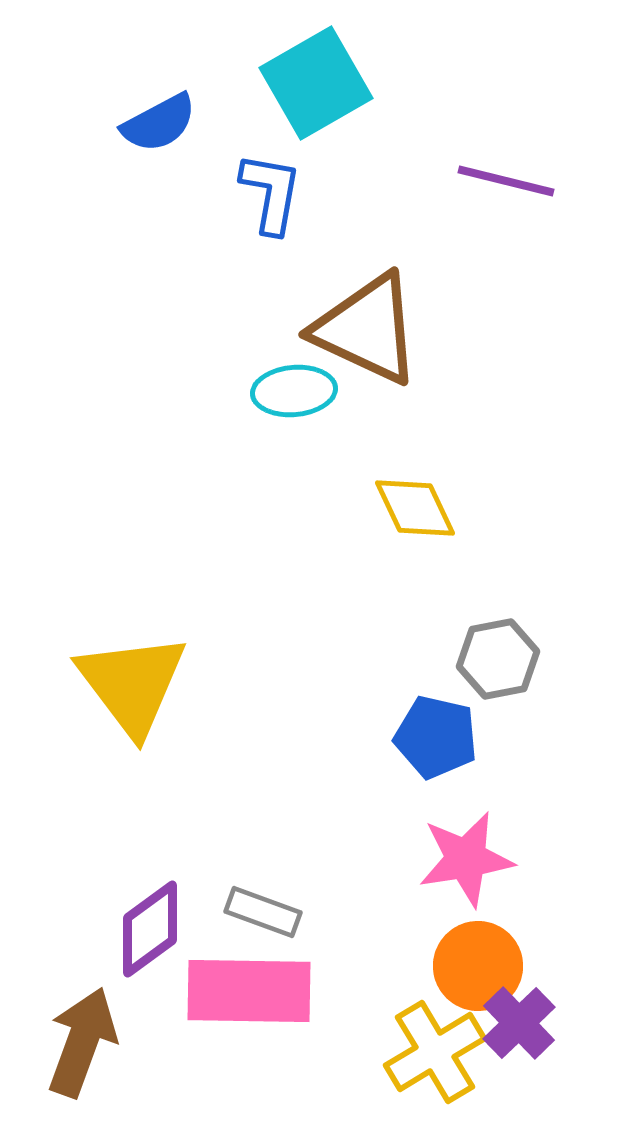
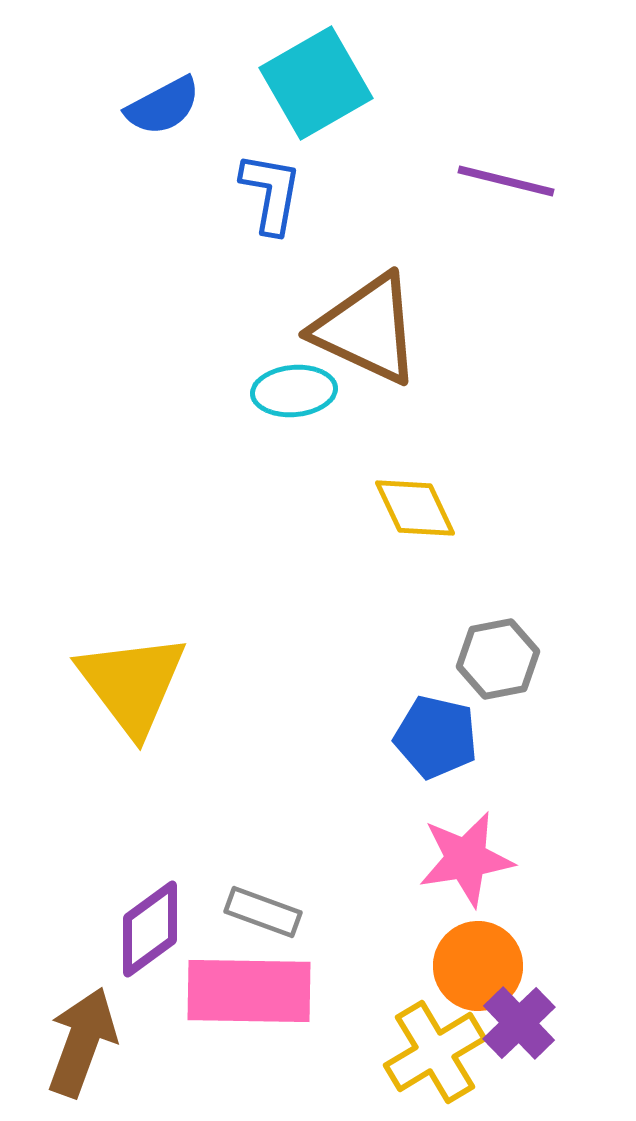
blue semicircle: moved 4 px right, 17 px up
